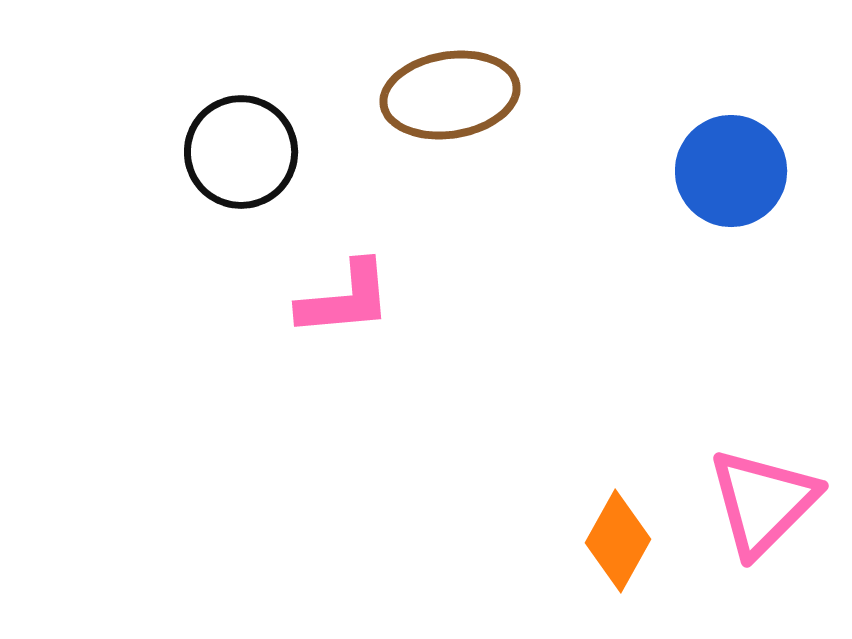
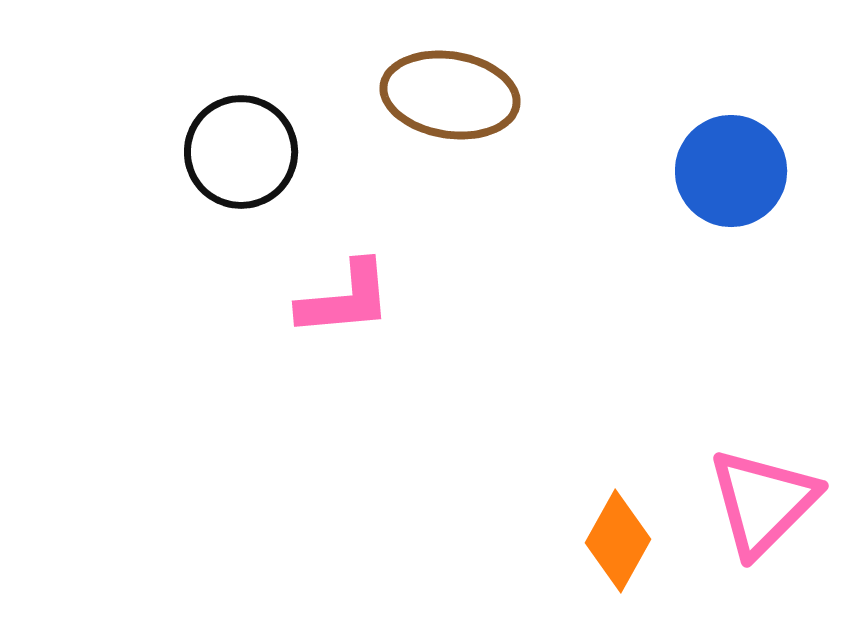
brown ellipse: rotated 18 degrees clockwise
